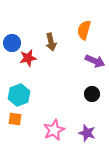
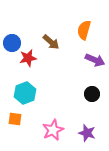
brown arrow: rotated 36 degrees counterclockwise
purple arrow: moved 1 px up
cyan hexagon: moved 6 px right, 2 px up
pink star: moved 1 px left
